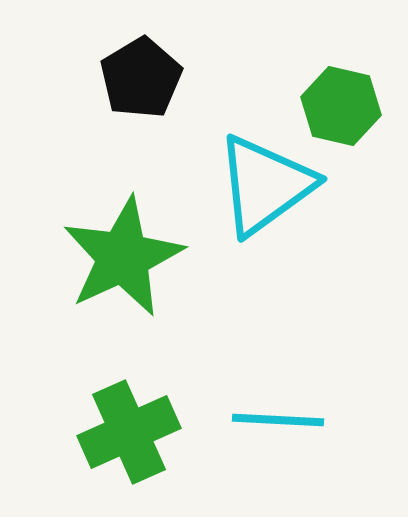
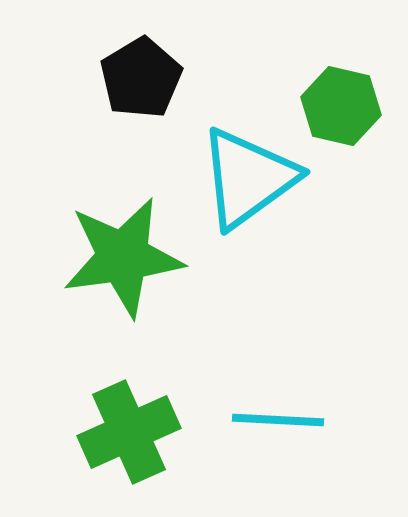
cyan triangle: moved 17 px left, 7 px up
green star: rotated 17 degrees clockwise
